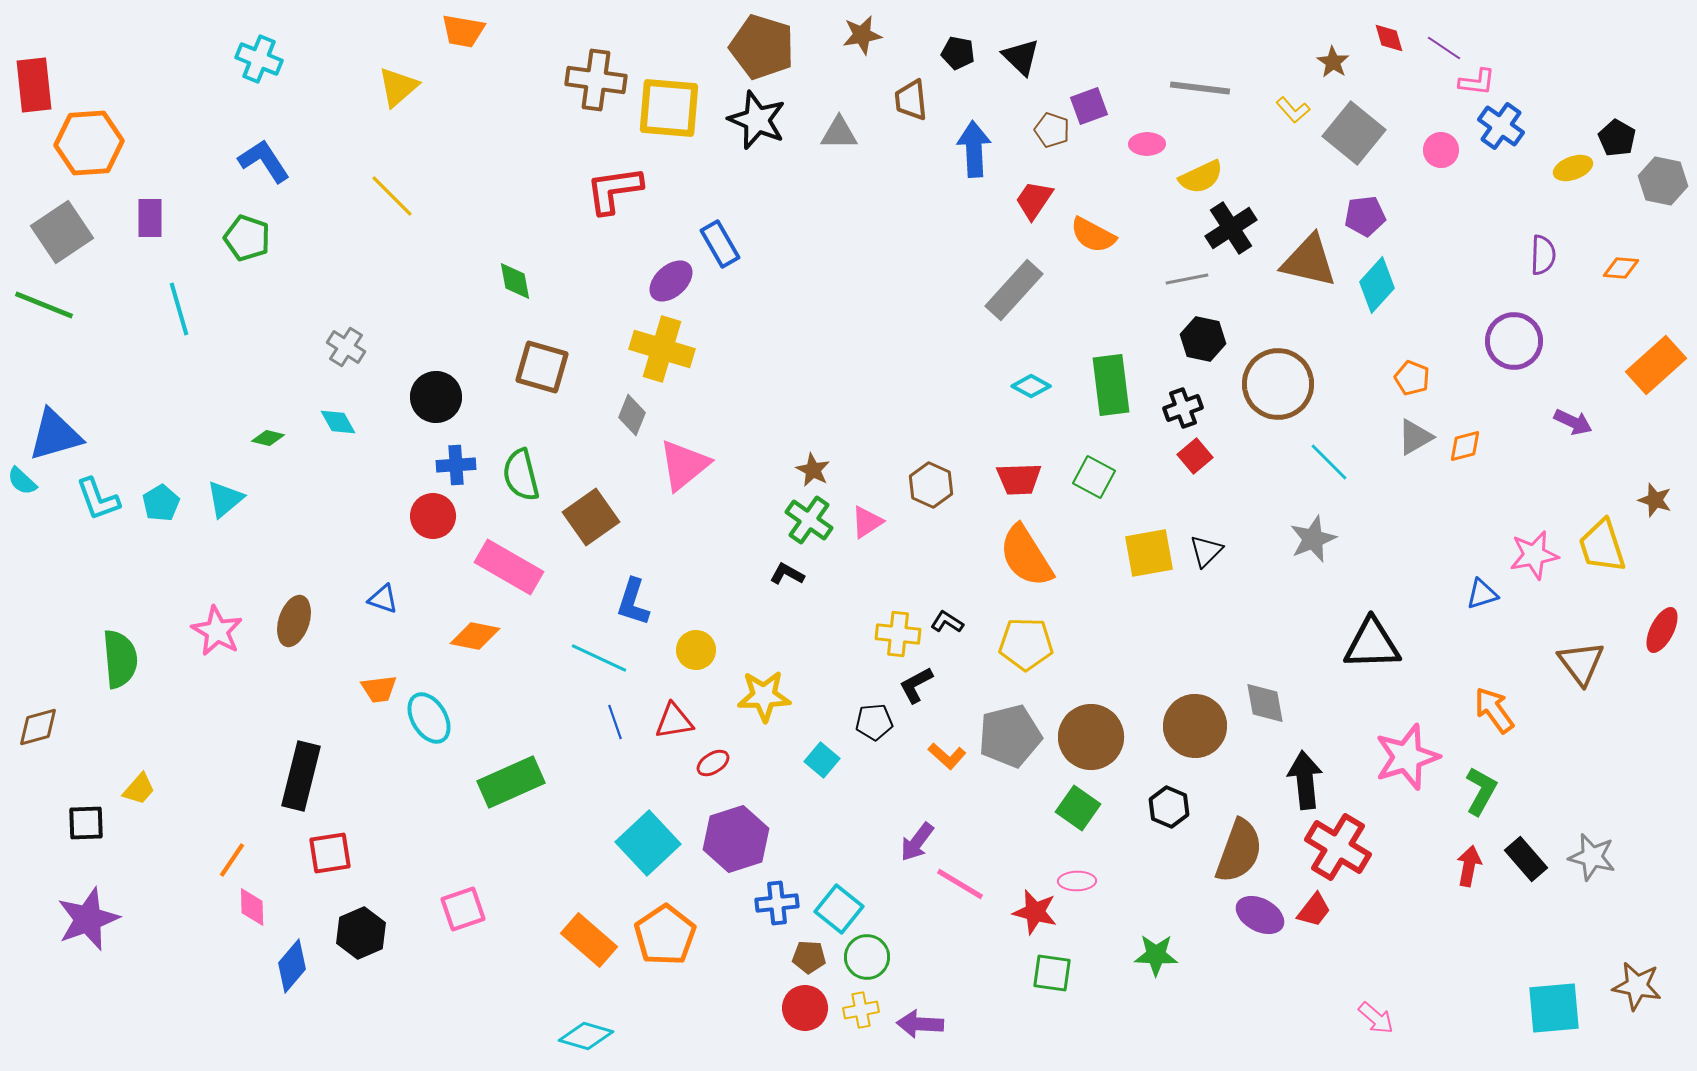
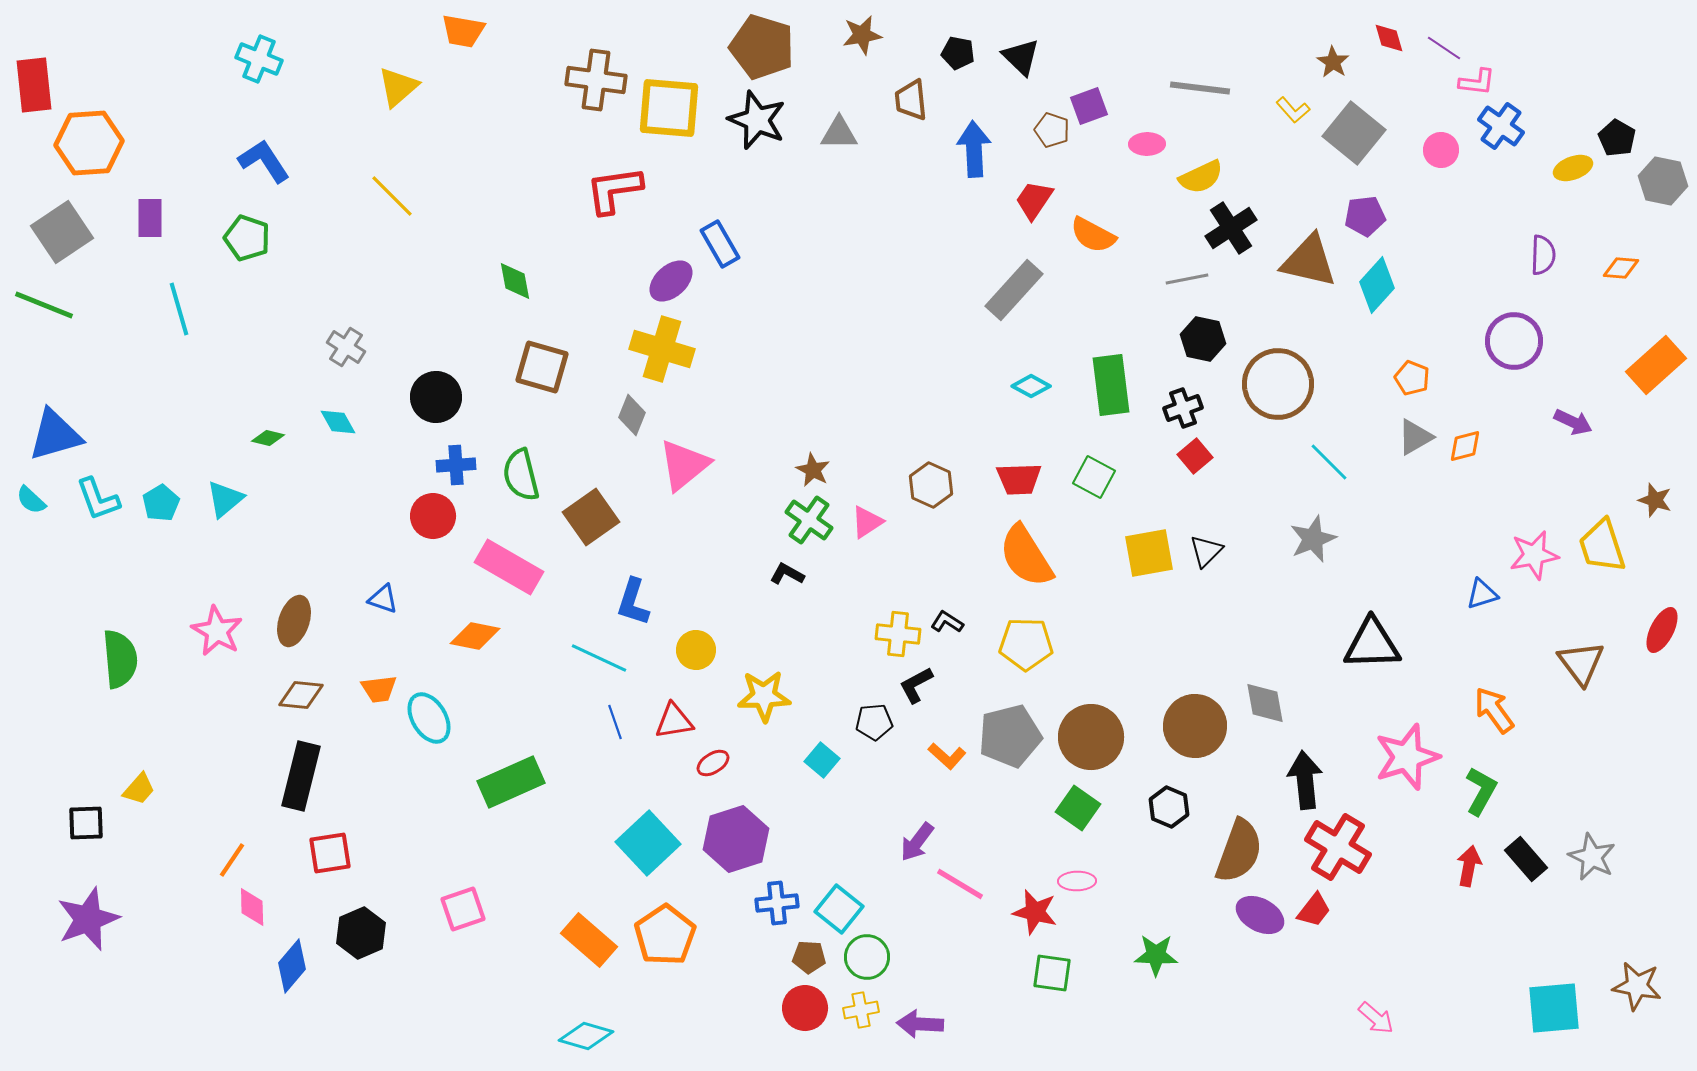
cyan semicircle at (22, 481): moved 9 px right, 19 px down
brown diamond at (38, 727): moved 263 px right, 32 px up; rotated 21 degrees clockwise
gray star at (1592, 857): rotated 12 degrees clockwise
